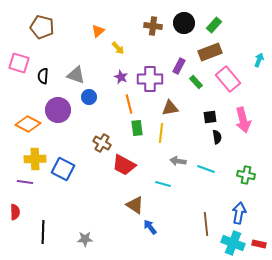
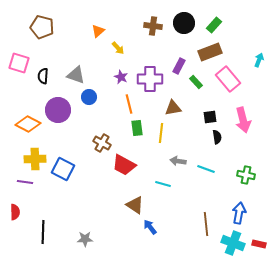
brown triangle at (170, 108): moved 3 px right
